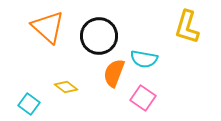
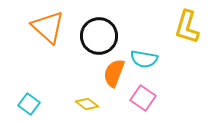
yellow diamond: moved 21 px right, 17 px down
